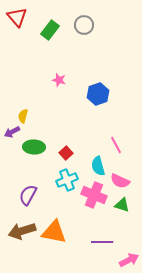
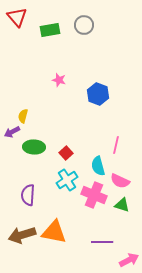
green rectangle: rotated 42 degrees clockwise
blue hexagon: rotated 20 degrees counterclockwise
pink line: rotated 42 degrees clockwise
cyan cross: rotated 10 degrees counterclockwise
purple semicircle: rotated 25 degrees counterclockwise
brown arrow: moved 4 px down
